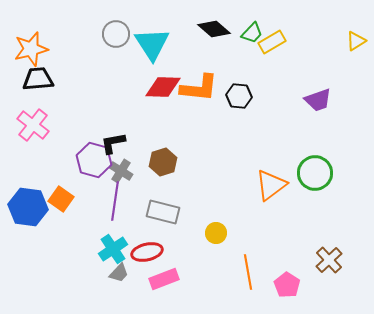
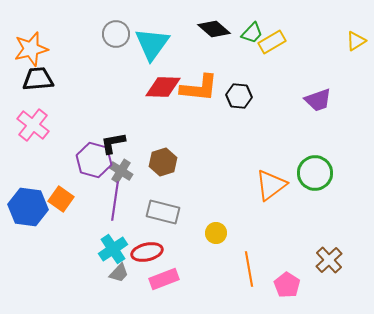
cyan triangle: rotated 9 degrees clockwise
orange line: moved 1 px right, 3 px up
